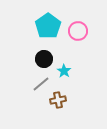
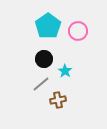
cyan star: moved 1 px right
